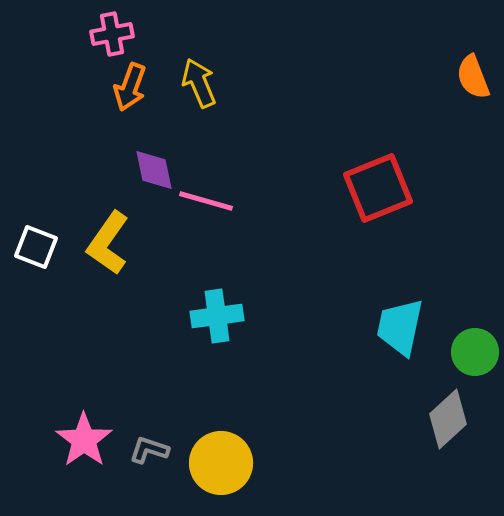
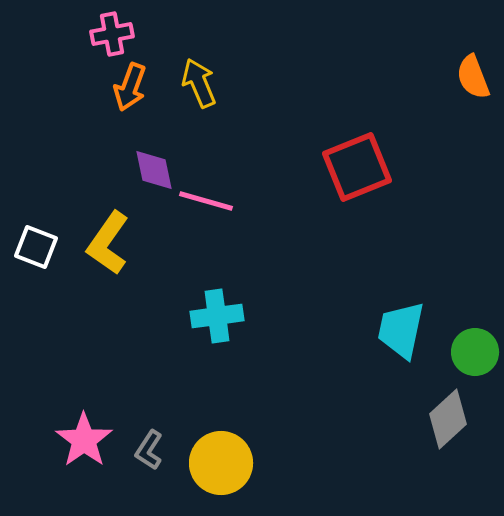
red square: moved 21 px left, 21 px up
cyan trapezoid: moved 1 px right, 3 px down
gray L-shape: rotated 75 degrees counterclockwise
